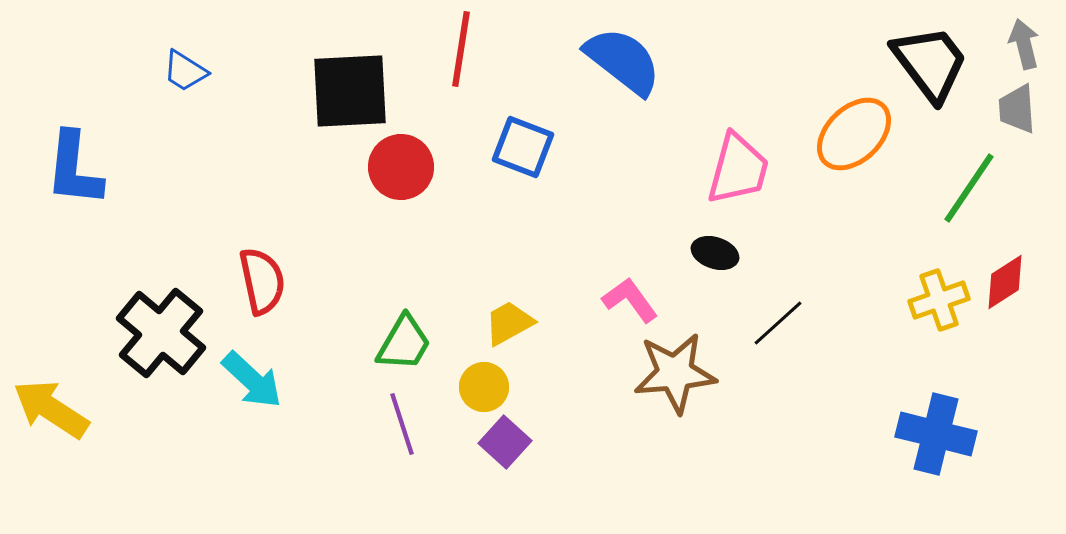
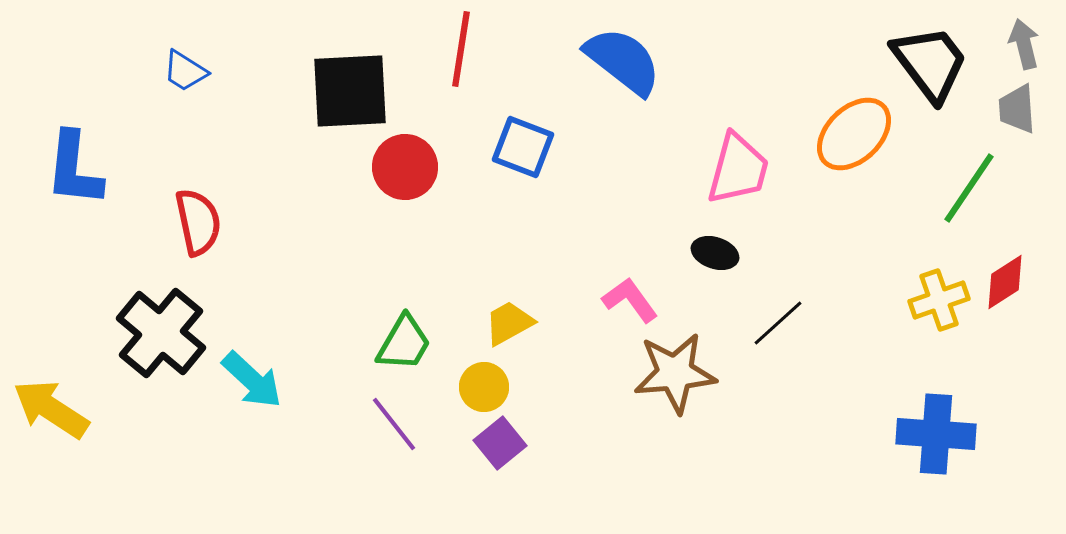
red circle: moved 4 px right
red semicircle: moved 64 px left, 59 px up
purple line: moved 8 px left; rotated 20 degrees counterclockwise
blue cross: rotated 10 degrees counterclockwise
purple square: moved 5 px left, 1 px down; rotated 9 degrees clockwise
